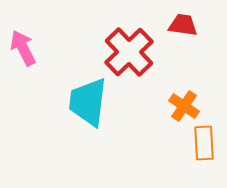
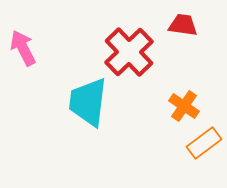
orange rectangle: rotated 56 degrees clockwise
